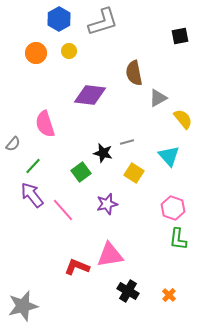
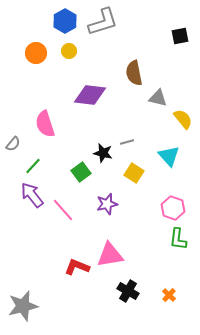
blue hexagon: moved 6 px right, 2 px down
gray triangle: rotated 42 degrees clockwise
